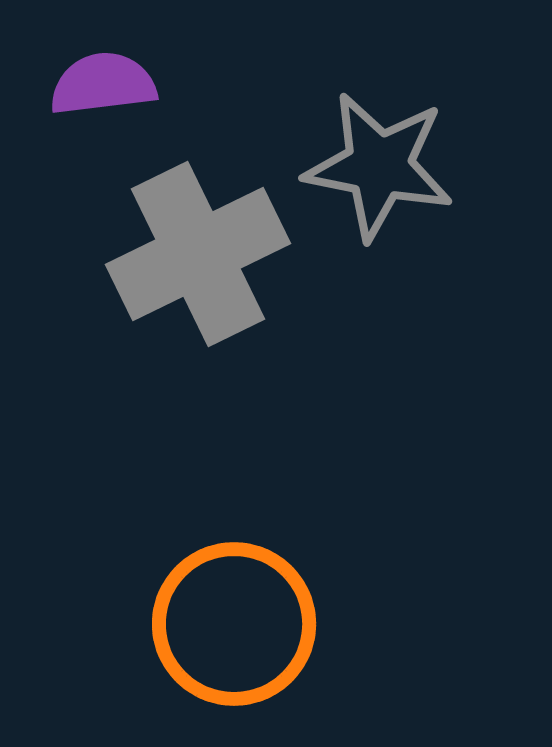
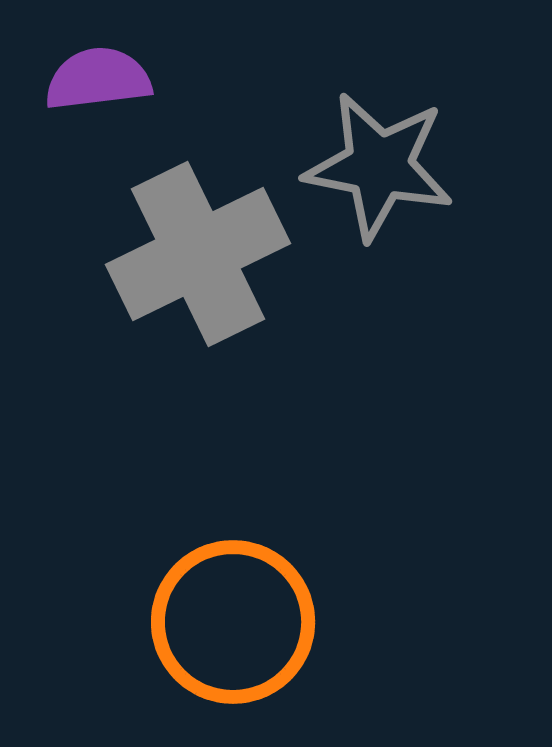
purple semicircle: moved 5 px left, 5 px up
orange circle: moved 1 px left, 2 px up
